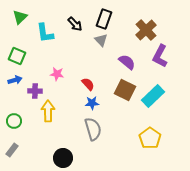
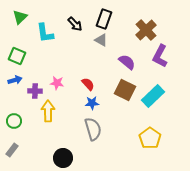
gray triangle: rotated 16 degrees counterclockwise
pink star: moved 9 px down
